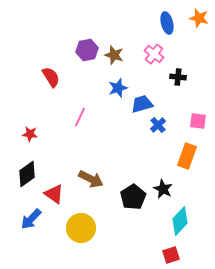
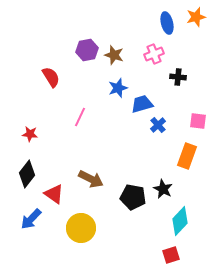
orange star: moved 3 px left, 1 px up; rotated 30 degrees counterclockwise
pink cross: rotated 30 degrees clockwise
black diamond: rotated 16 degrees counterclockwise
black pentagon: rotated 30 degrees counterclockwise
